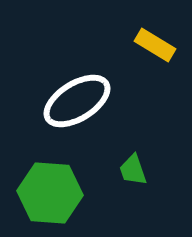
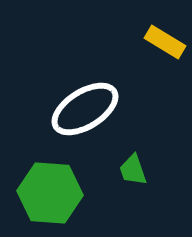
yellow rectangle: moved 10 px right, 3 px up
white ellipse: moved 8 px right, 8 px down
